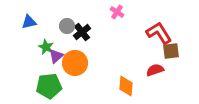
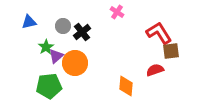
gray circle: moved 4 px left
green star: rotated 14 degrees clockwise
